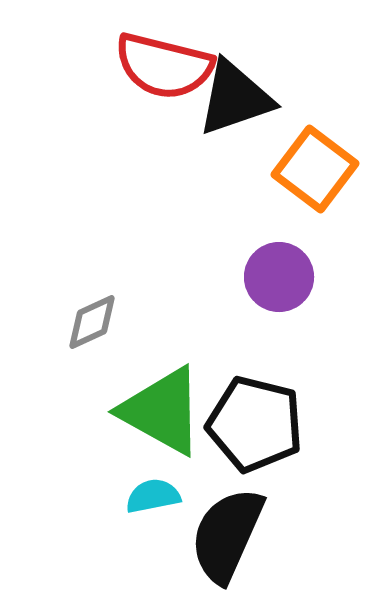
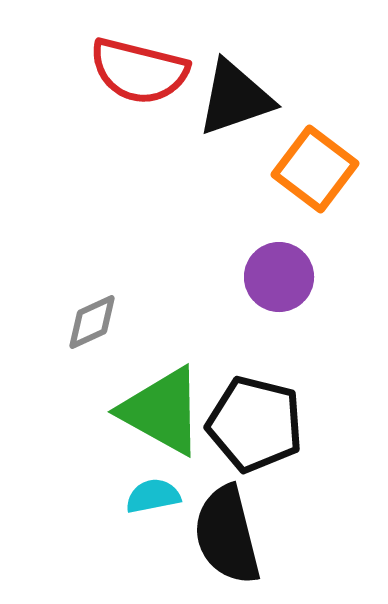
red semicircle: moved 25 px left, 5 px down
black semicircle: rotated 38 degrees counterclockwise
